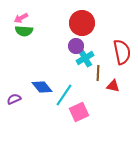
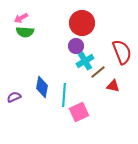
green semicircle: moved 1 px right, 1 px down
red semicircle: rotated 10 degrees counterclockwise
cyan cross: moved 3 px down
brown line: moved 1 px up; rotated 49 degrees clockwise
blue diamond: rotated 50 degrees clockwise
cyan line: rotated 30 degrees counterclockwise
purple semicircle: moved 2 px up
